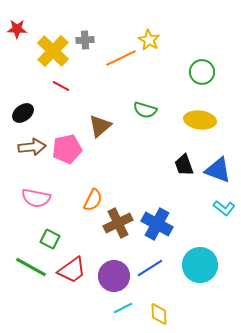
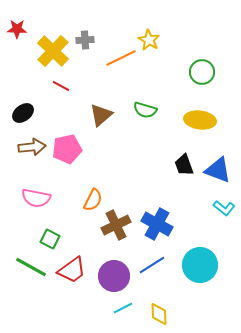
brown triangle: moved 1 px right, 11 px up
brown cross: moved 2 px left, 2 px down
blue line: moved 2 px right, 3 px up
